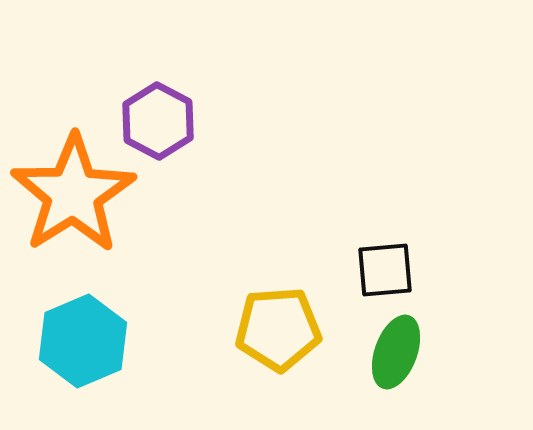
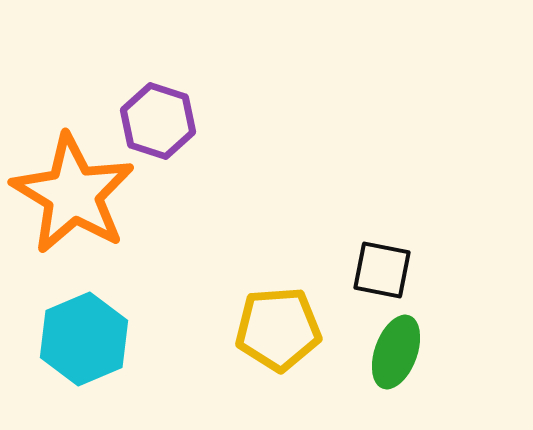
purple hexagon: rotated 10 degrees counterclockwise
orange star: rotated 9 degrees counterclockwise
black square: moved 3 px left; rotated 16 degrees clockwise
cyan hexagon: moved 1 px right, 2 px up
